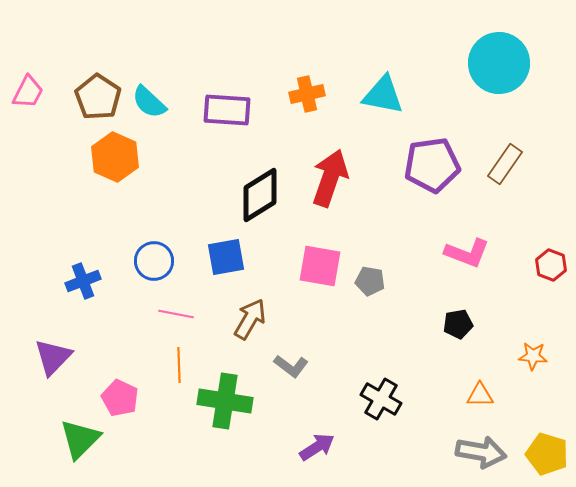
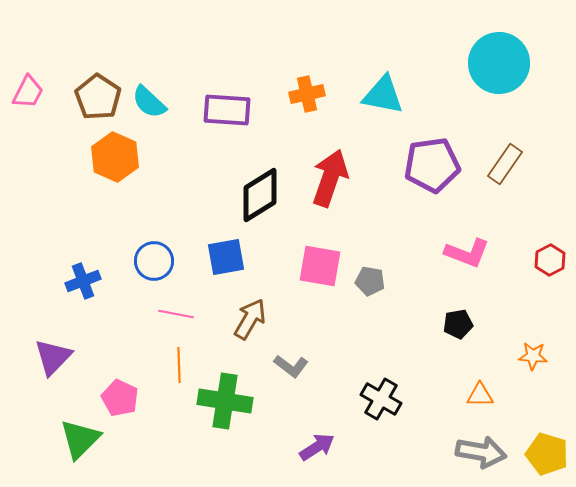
red hexagon: moved 1 px left, 5 px up; rotated 12 degrees clockwise
